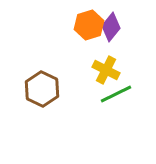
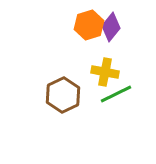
yellow cross: moved 1 px left, 2 px down; rotated 16 degrees counterclockwise
brown hexagon: moved 21 px right, 6 px down; rotated 8 degrees clockwise
